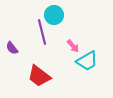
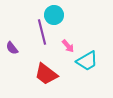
pink arrow: moved 5 px left
red trapezoid: moved 7 px right, 2 px up
